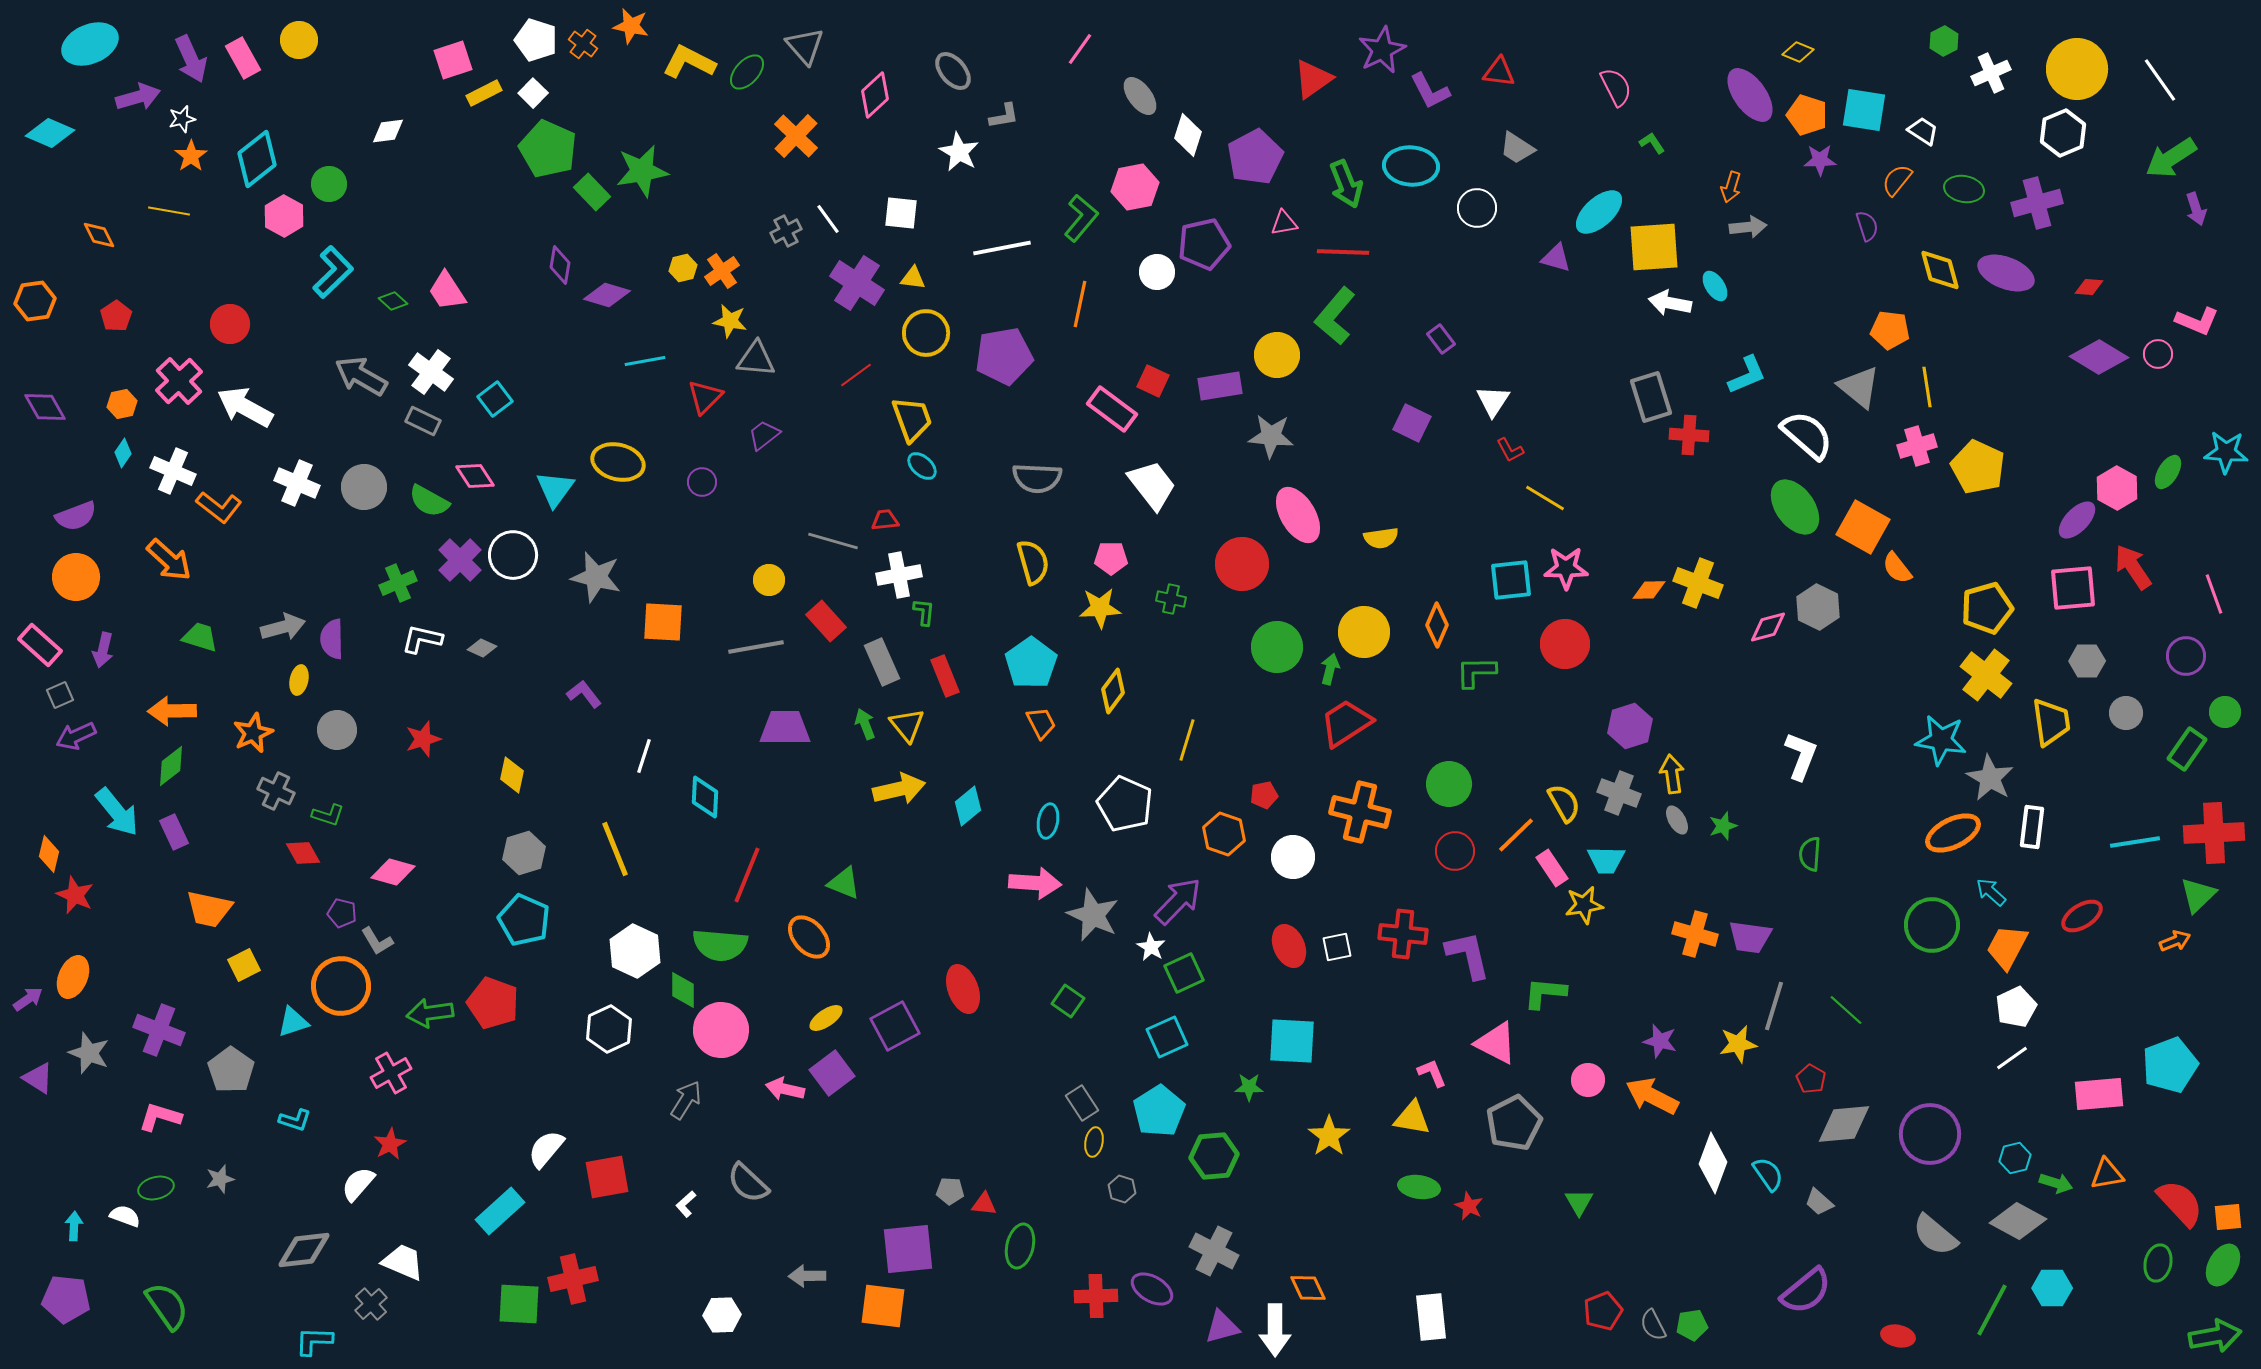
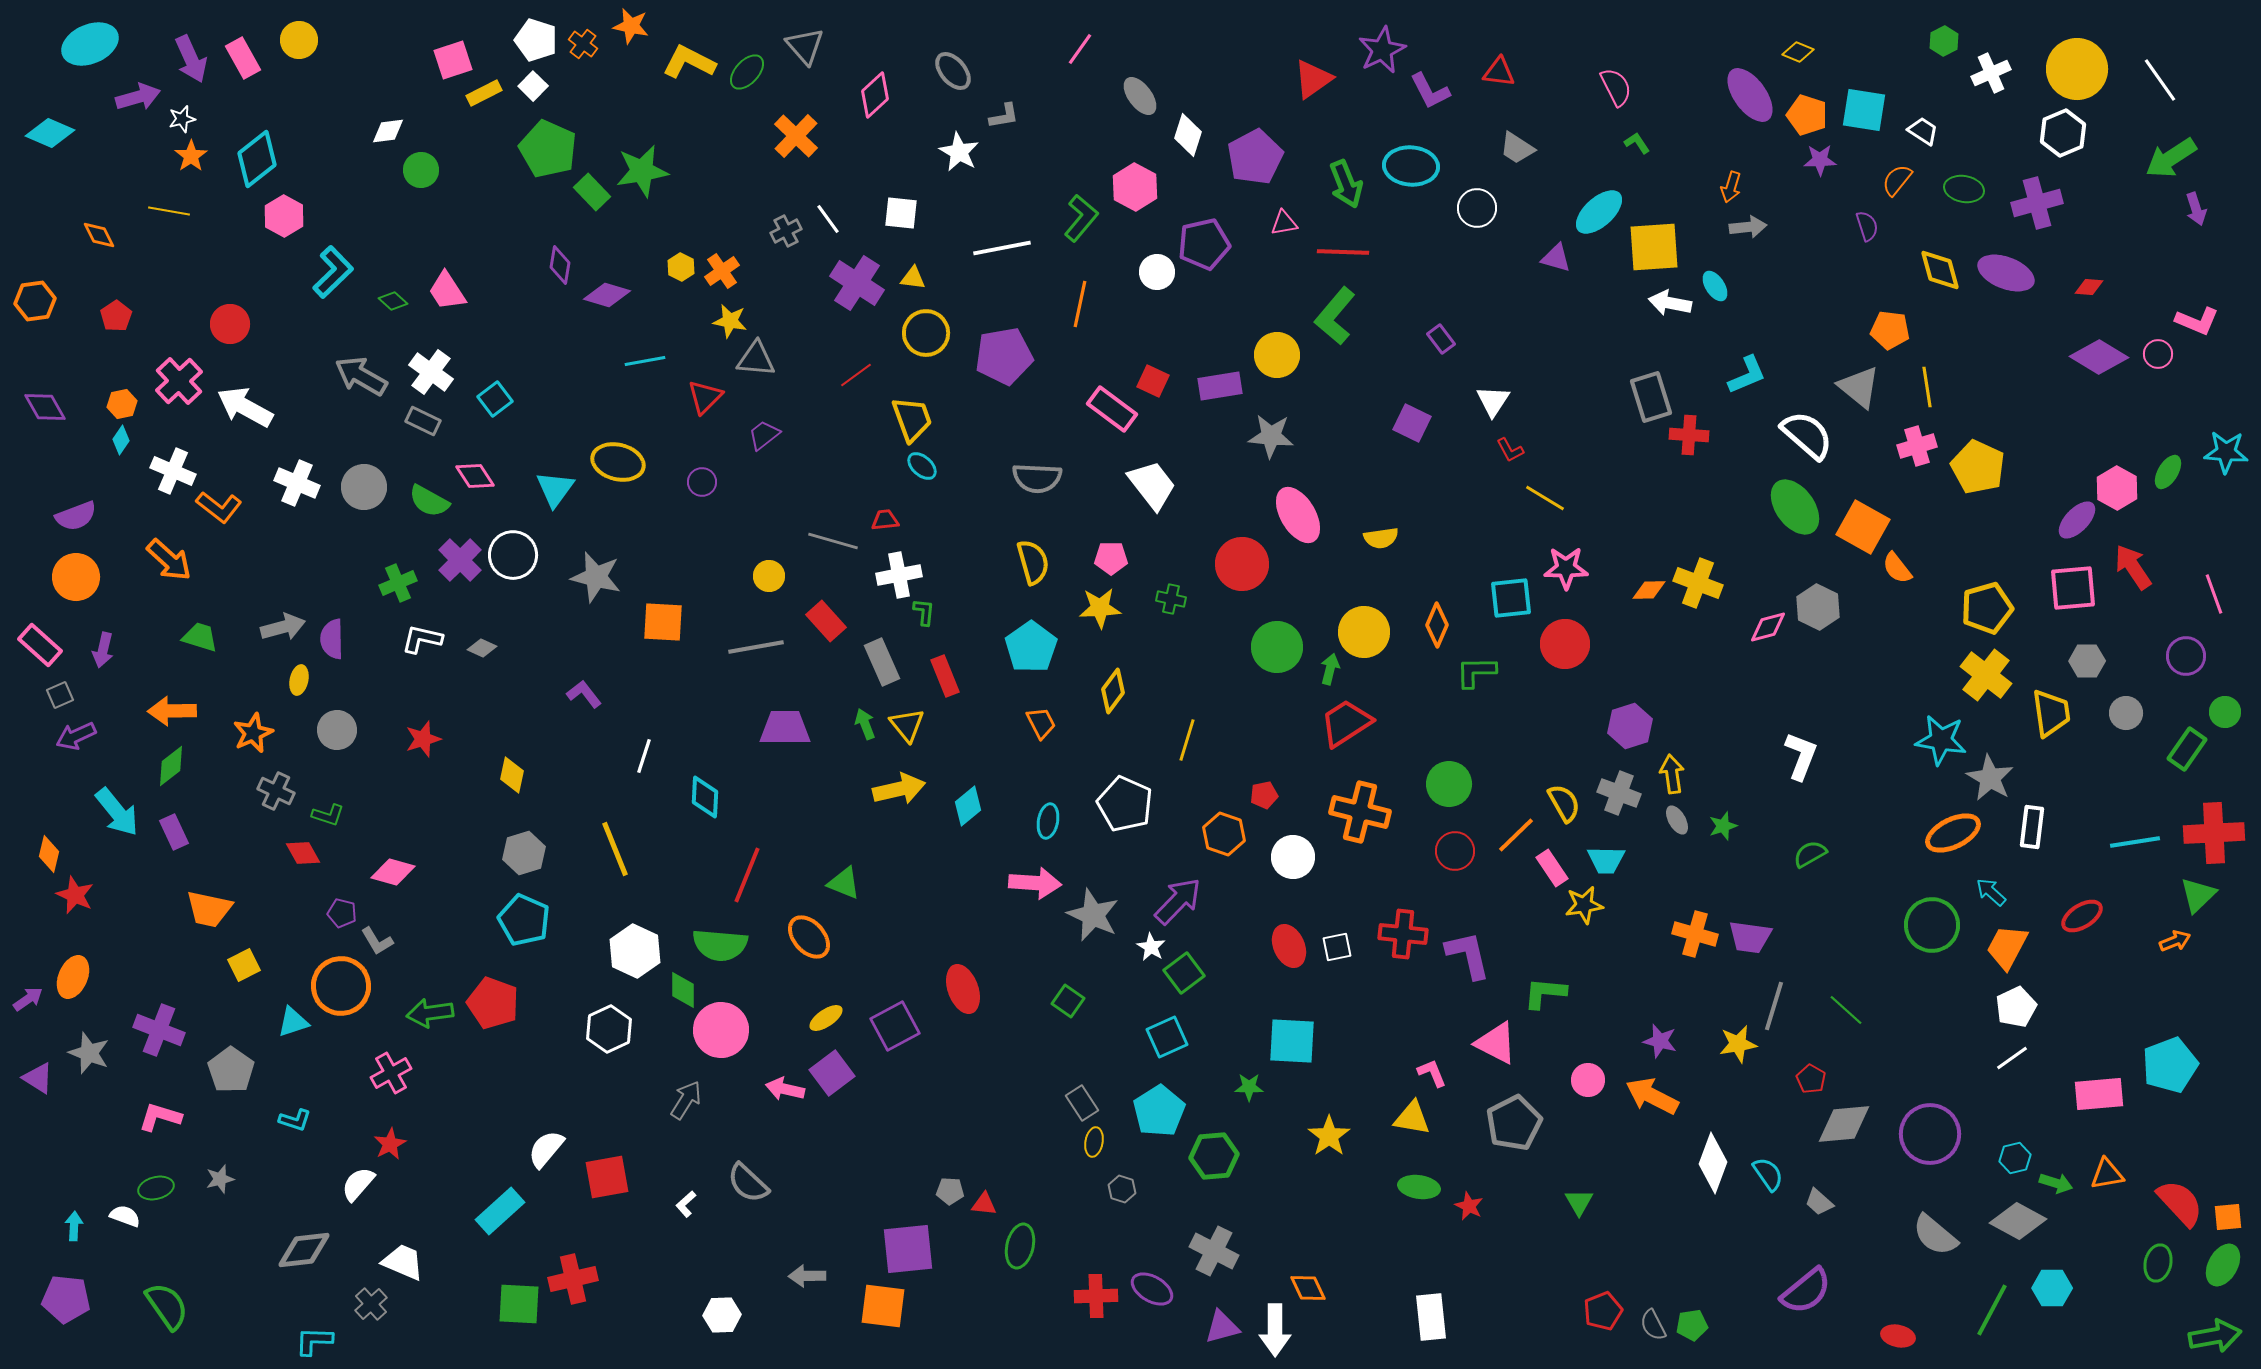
white square at (533, 93): moved 7 px up
green L-shape at (1652, 143): moved 15 px left
green circle at (329, 184): moved 92 px right, 14 px up
pink hexagon at (1135, 187): rotated 21 degrees counterclockwise
yellow hexagon at (683, 268): moved 2 px left, 1 px up; rotated 20 degrees counterclockwise
cyan diamond at (123, 453): moved 2 px left, 13 px up
yellow circle at (769, 580): moved 4 px up
cyan square at (1511, 580): moved 18 px down
cyan pentagon at (1031, 663): moved 16 px up
yellow trapezoid at (2051, 722): moved 9 px up
green semicircle at (1810, 854): rotated 56 degrees clockwise
green square at (1184, 973): rotated 12 degrees counterclockwise
